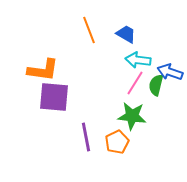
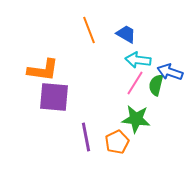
green star: moved 4 px right, 3 px down
